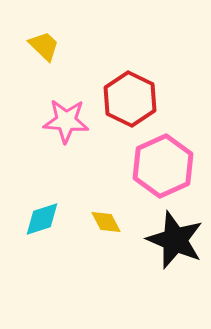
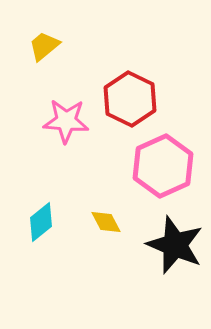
yellow trapezoid: rotated 84 degrees counterclockwise
cyan diamond: moved 1 px left, 3 px down; rotated 21 degrees counterclockwise
black star: moved 5 px down
